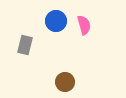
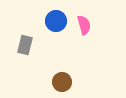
brown circle: moved 3 px left
